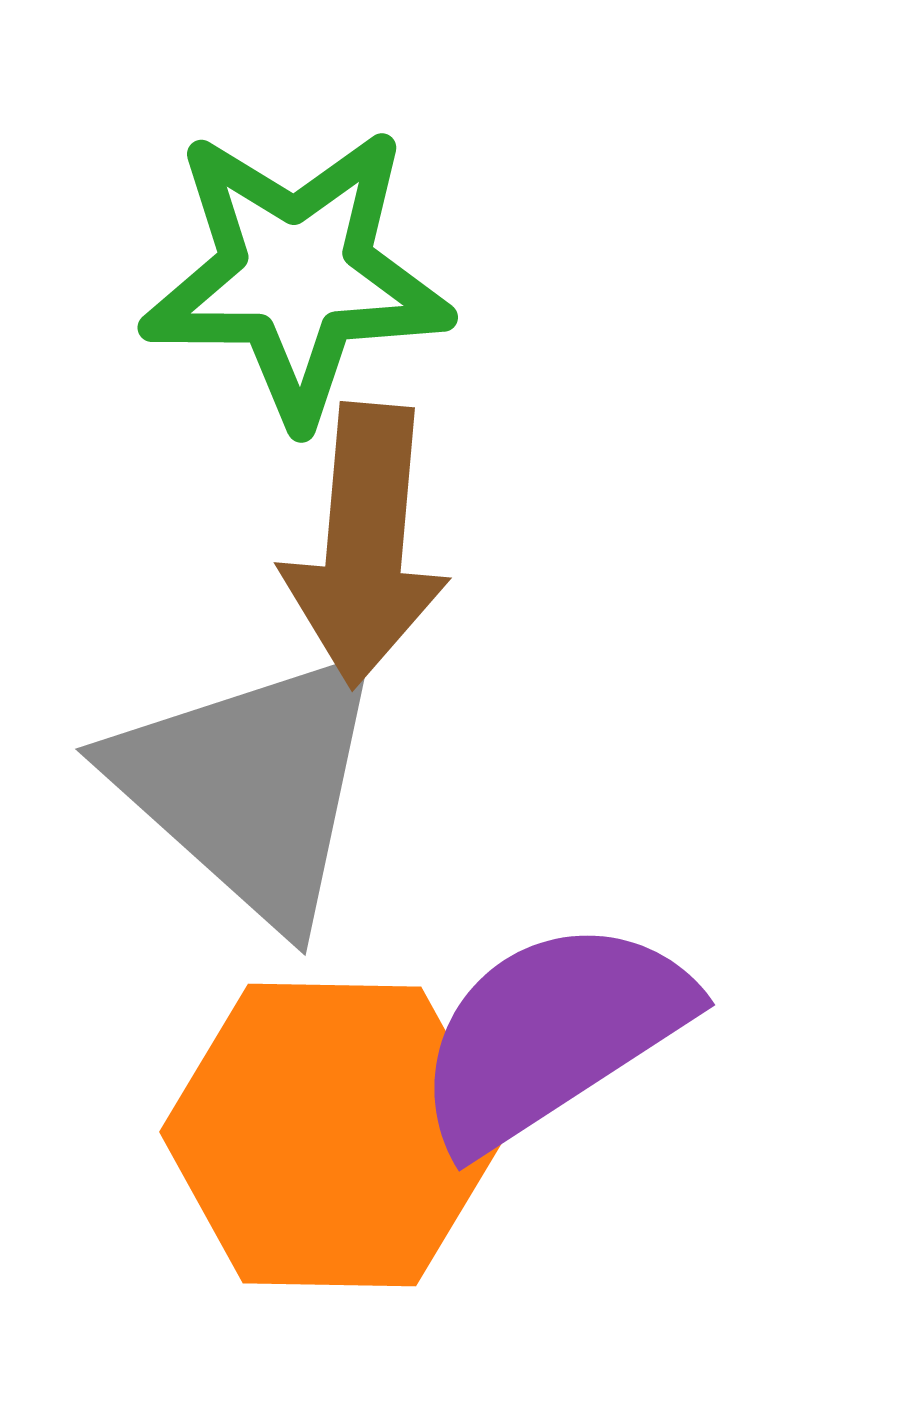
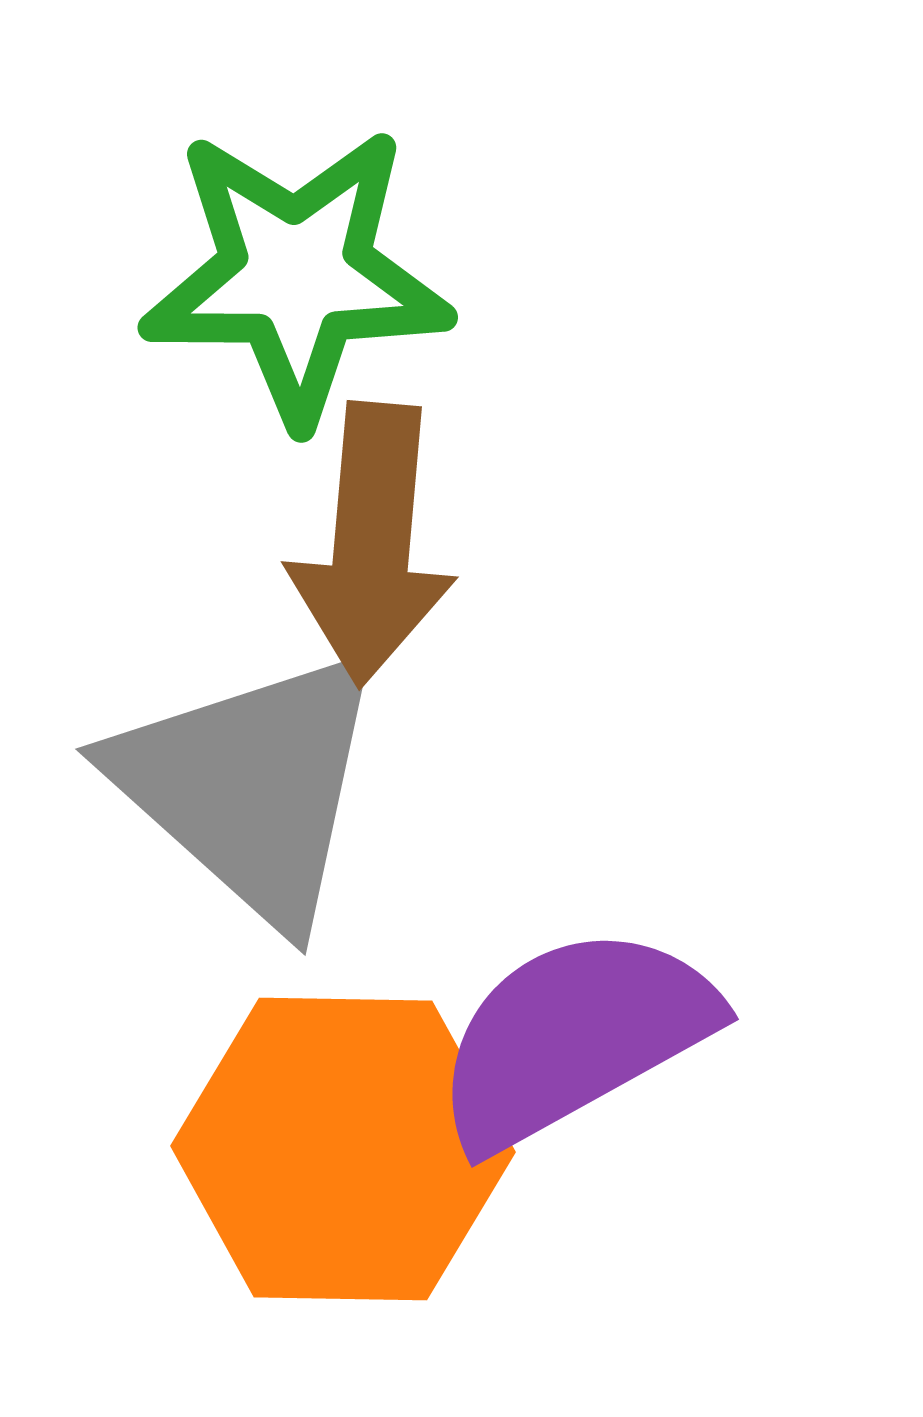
brown arrow: moved 7 px right, 1 px up
purple semicircle: moved 22 px right, 3 px down; rotated 4 degrees clockwise
orange hexagon: moved 11 px right, 14 px down
